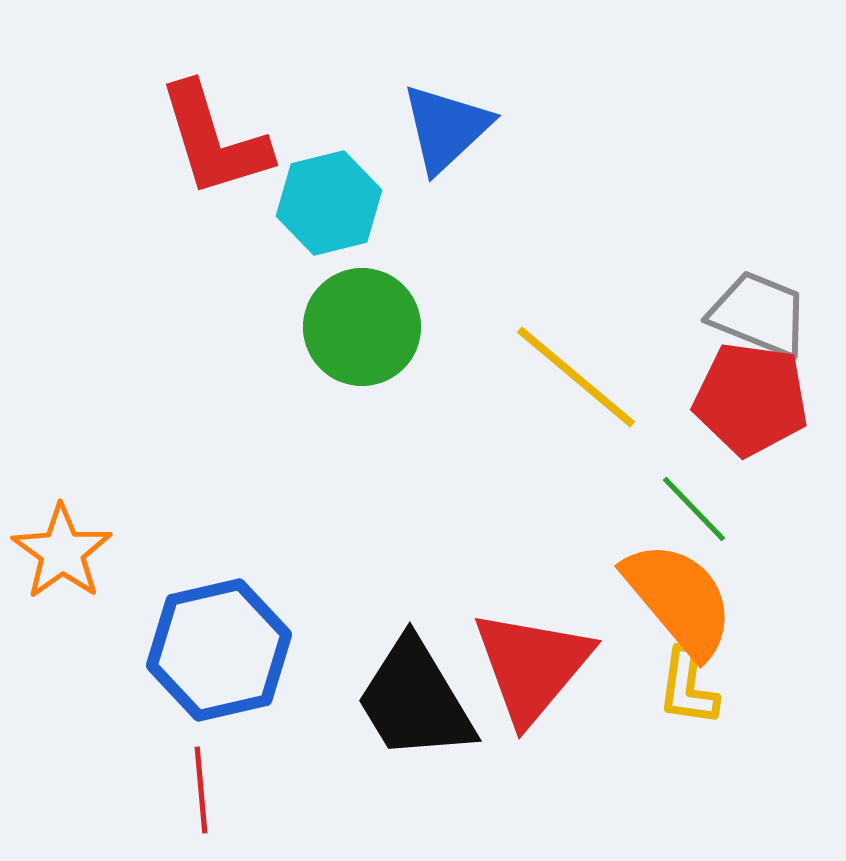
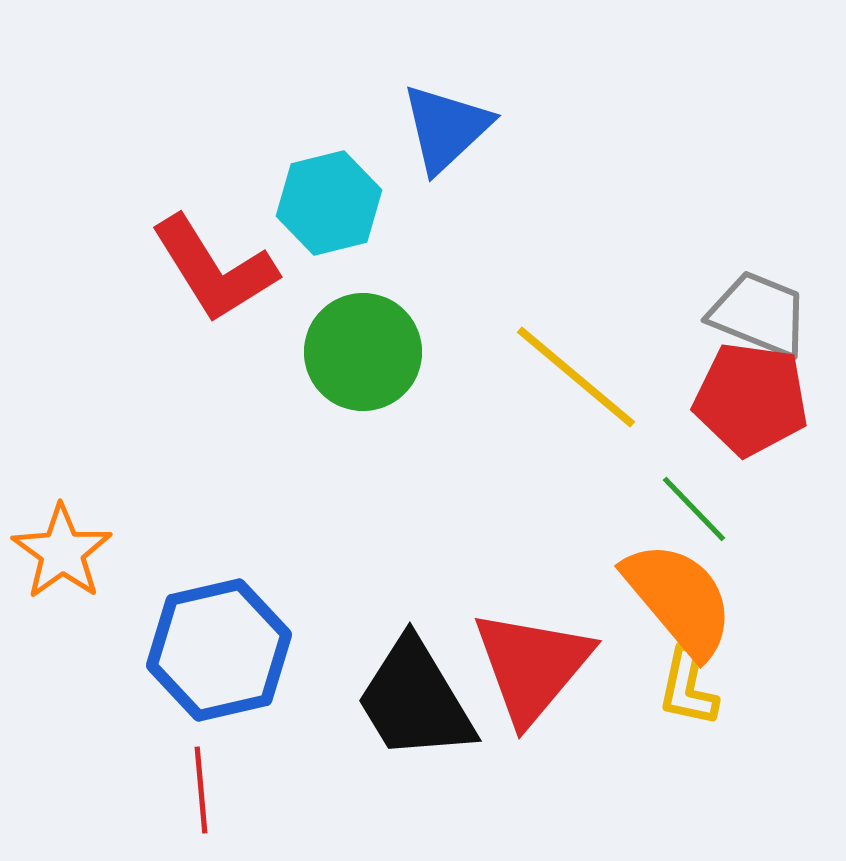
red L-shape: moved 129 px down; rotated 15 degrees counterclockwise
green circle: moved 1 px right, 25 px down
yellow L-shape: rotated 4 degrees clockwise
